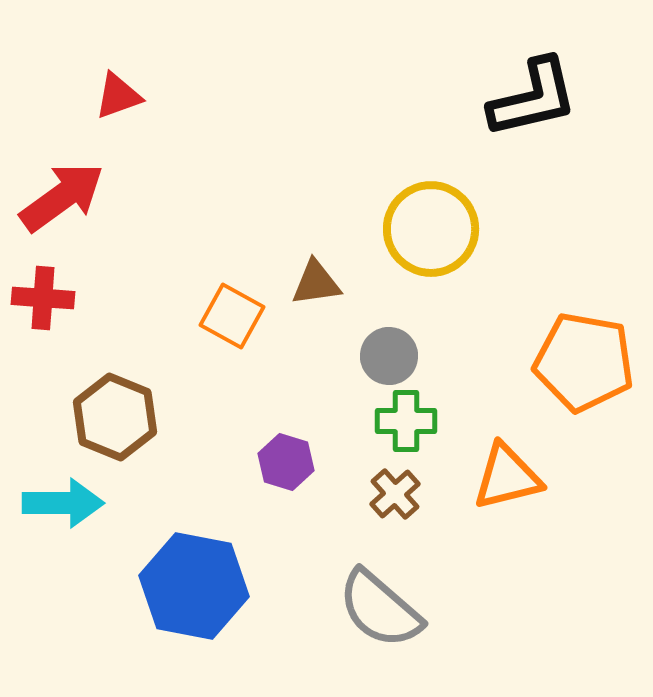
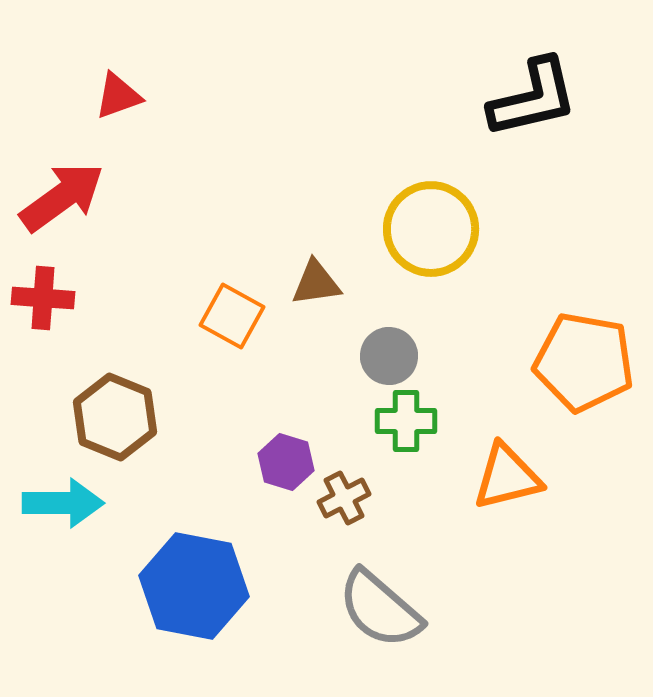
brown cross: moved 51 px left, 4 px down; rotated 15 degrees clockwise
